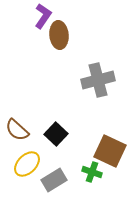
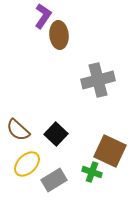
brown semicircle: moved 1 px right
